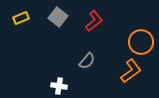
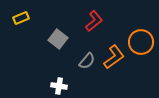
gray square: moved 22 px down
orange L-shape: moved 17 px left, 14 px up
